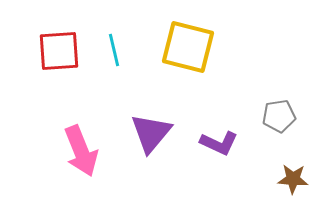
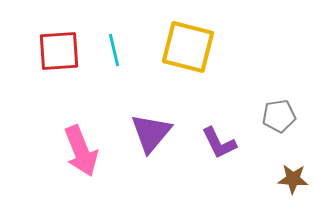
purple L-shape: rotated 39 degrees clockwise
